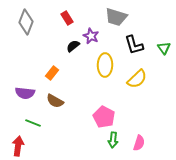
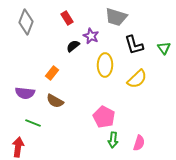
red arrow: moved 1 px down
